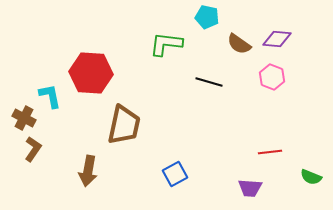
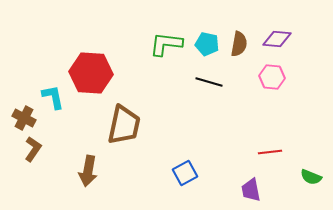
cyan pentagon: moved 27 px down
brown semicircle: rotated 115 degrees counterclockwise
pink hexagon: rotated 15 degrees counterclockwise
cyan L-shape: moved 3 px right, 1 px down
blue square: moved 10 px right, 1 px up
purple trapezoid: moved 1 px right, 2 px down; rotated 75 degrees clockwise
